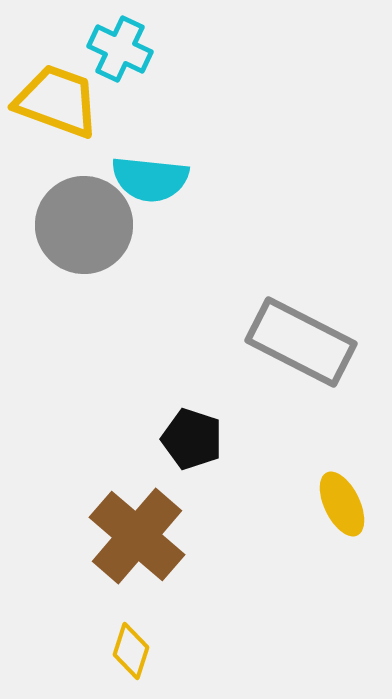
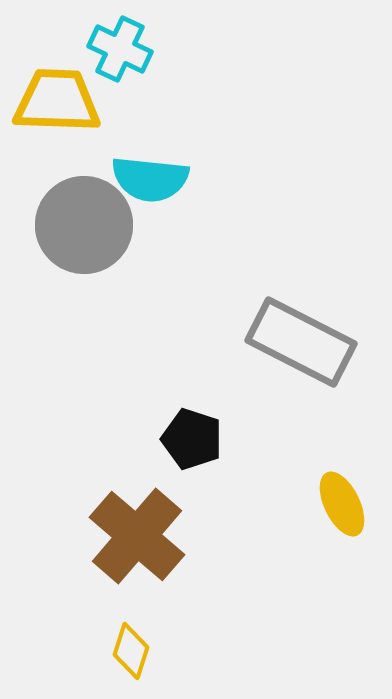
yellow trapezoid: rotated 18 degrees counterclockwise
